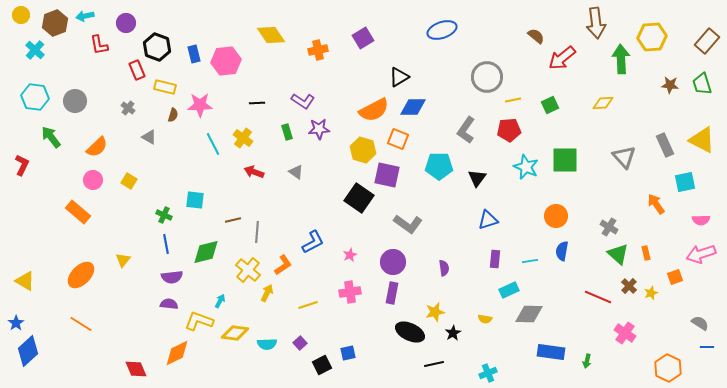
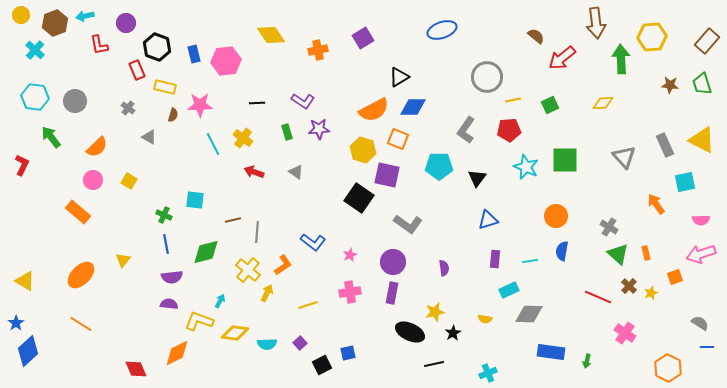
blue L-shape at (313, 242): rotated 65 degrees clockwise
